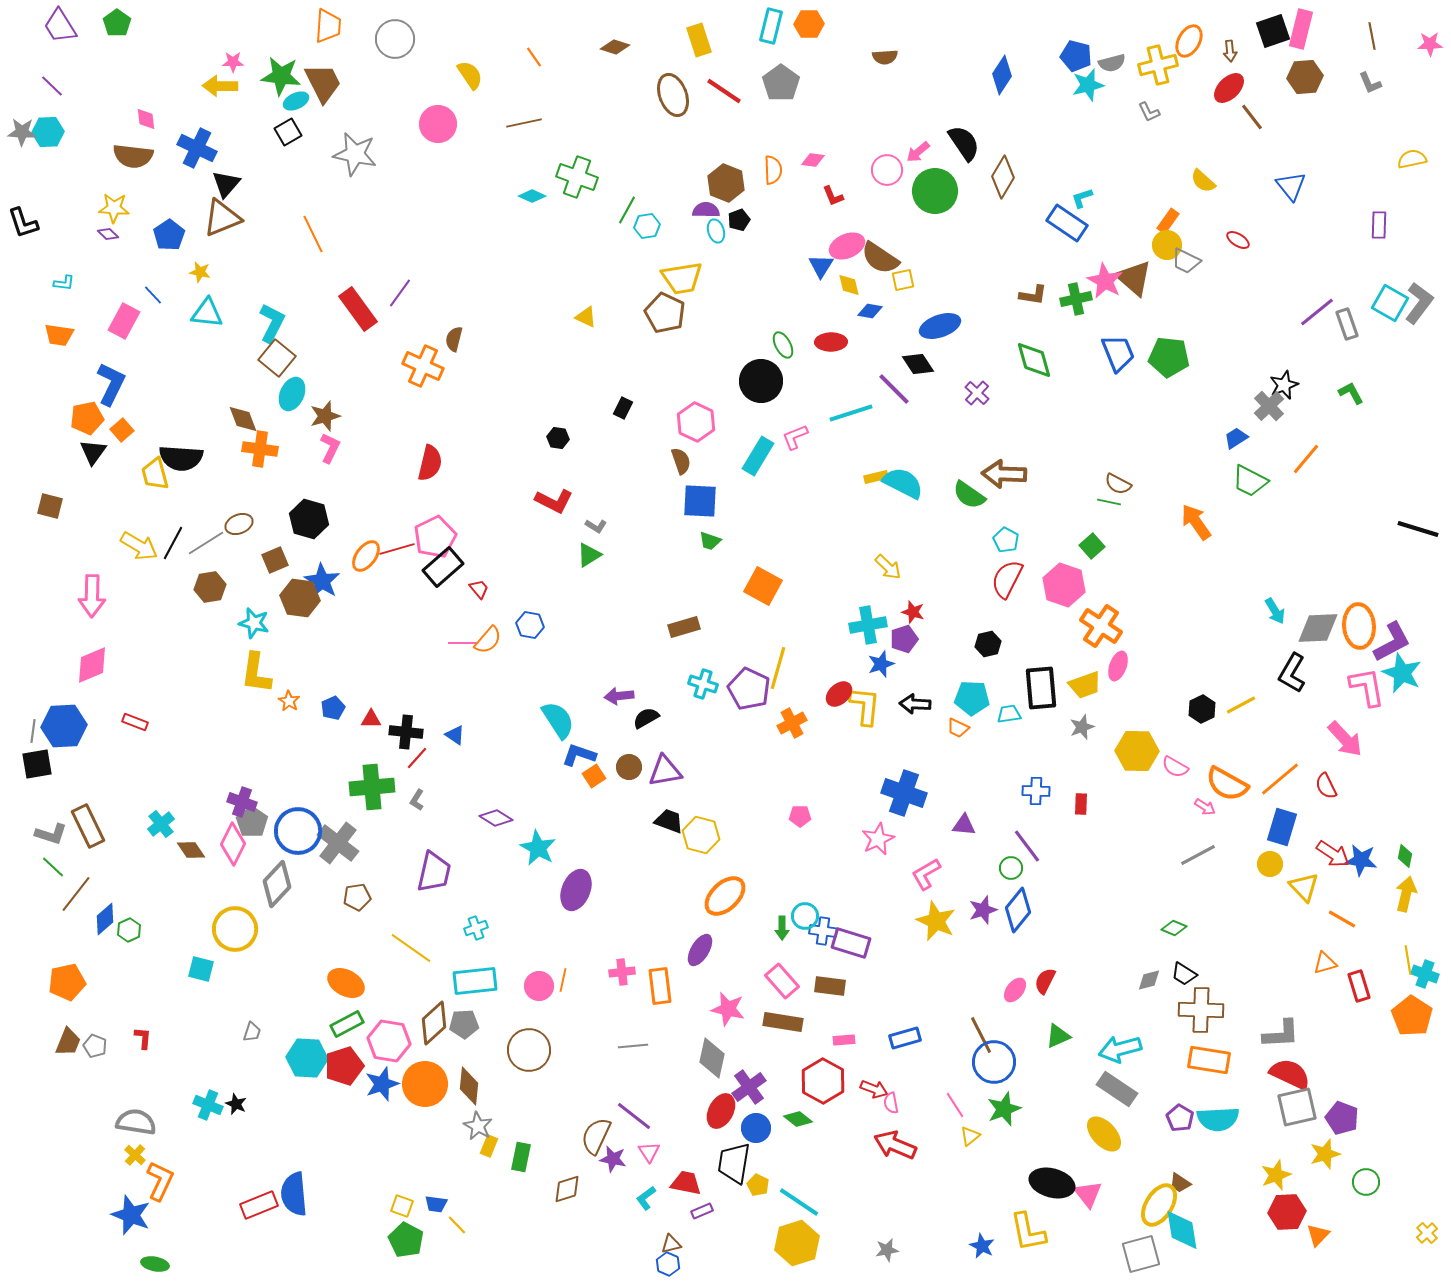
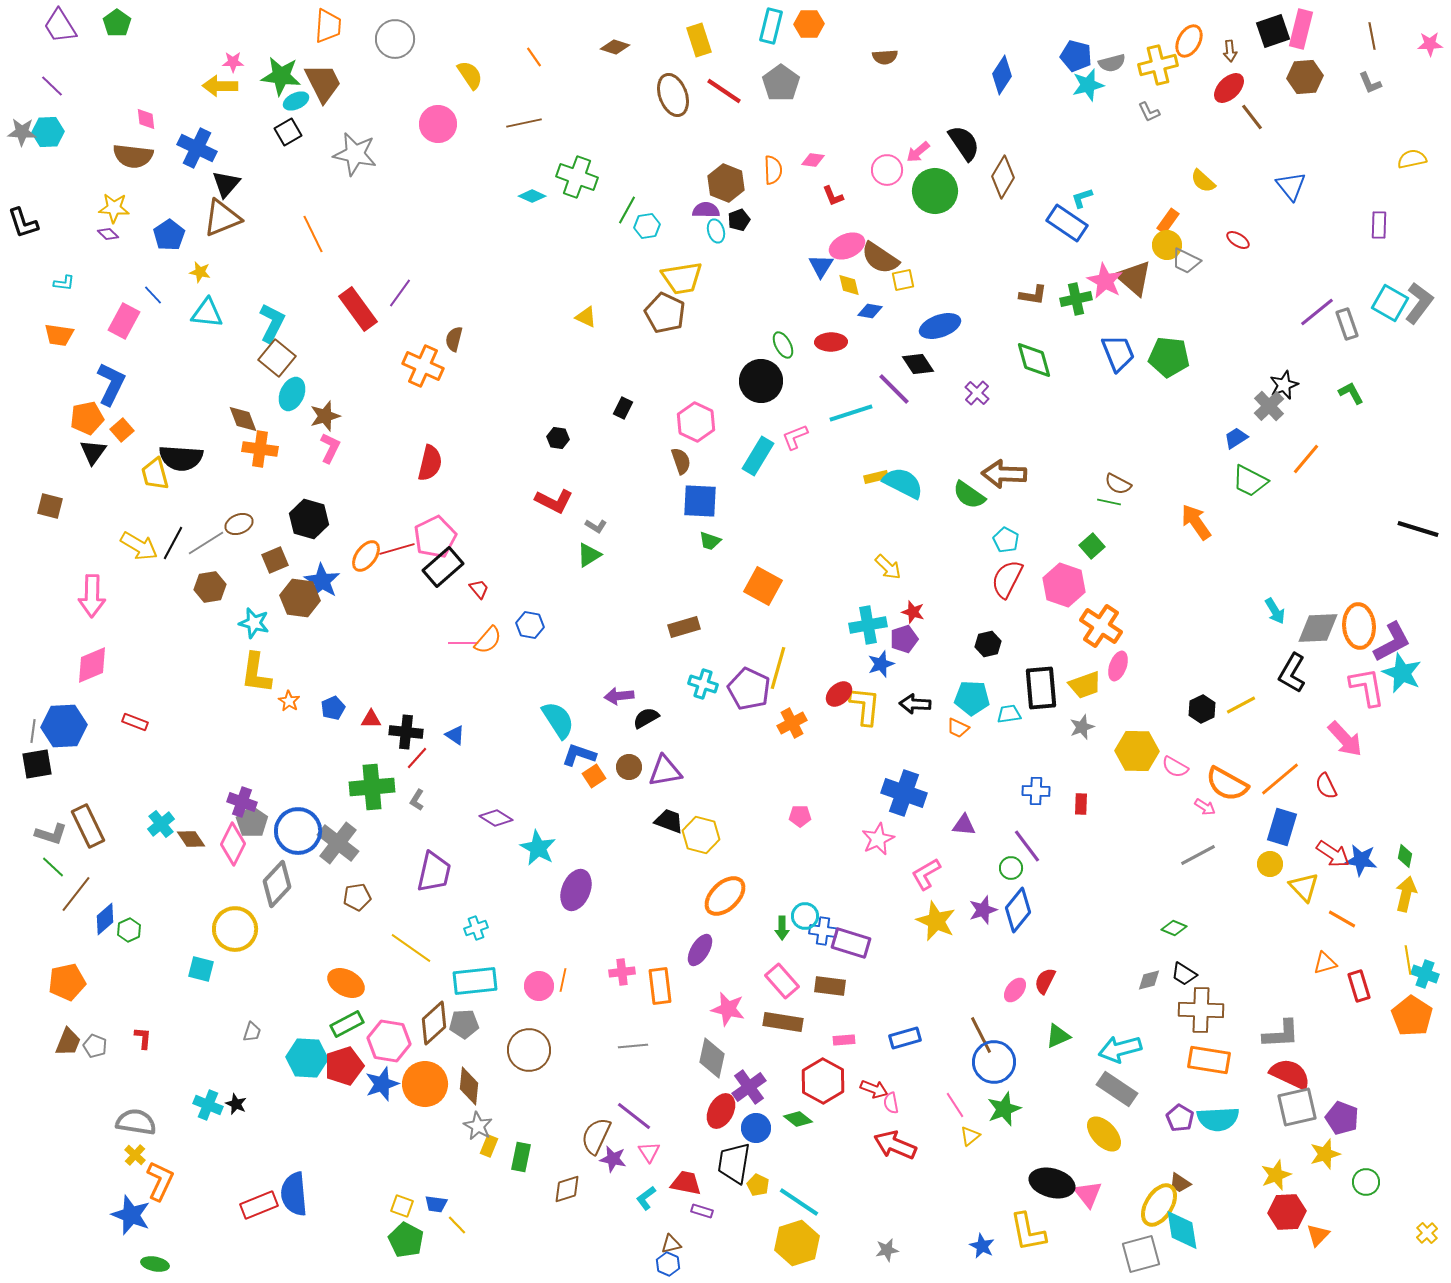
brown diamond at (191, 850): moved 11 px up
purple rectangle at (702, 1211): rotated 40 degrees clockwise
